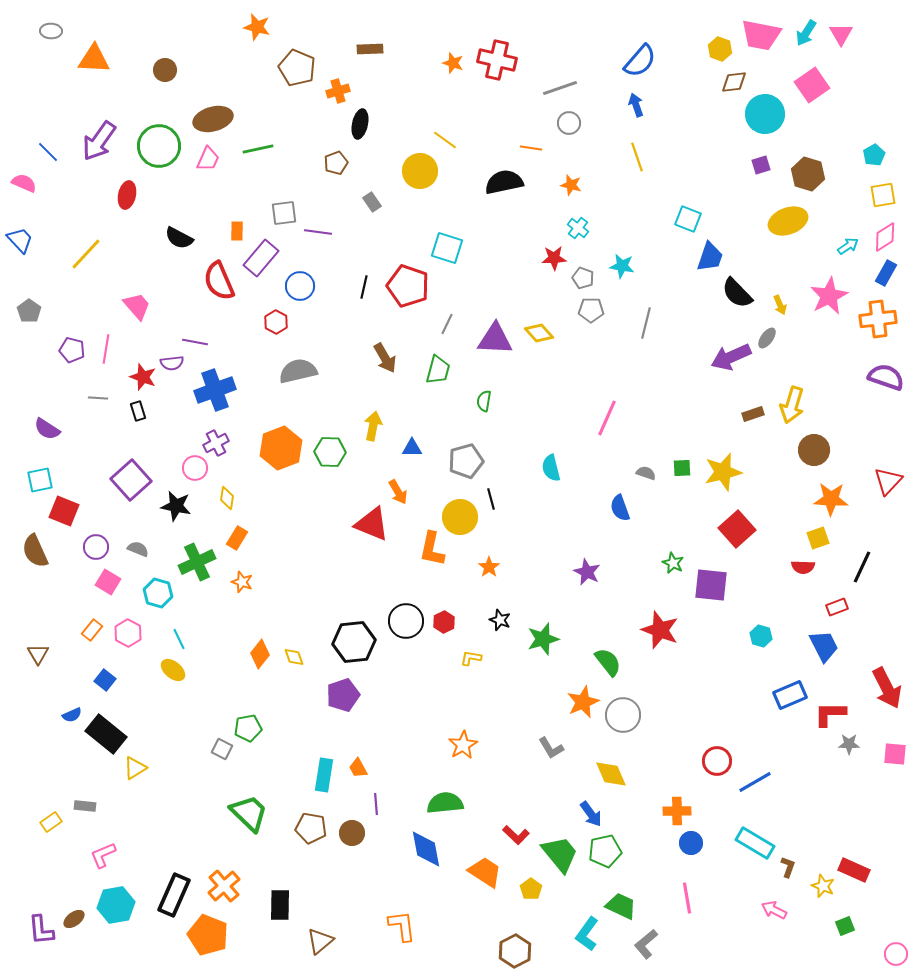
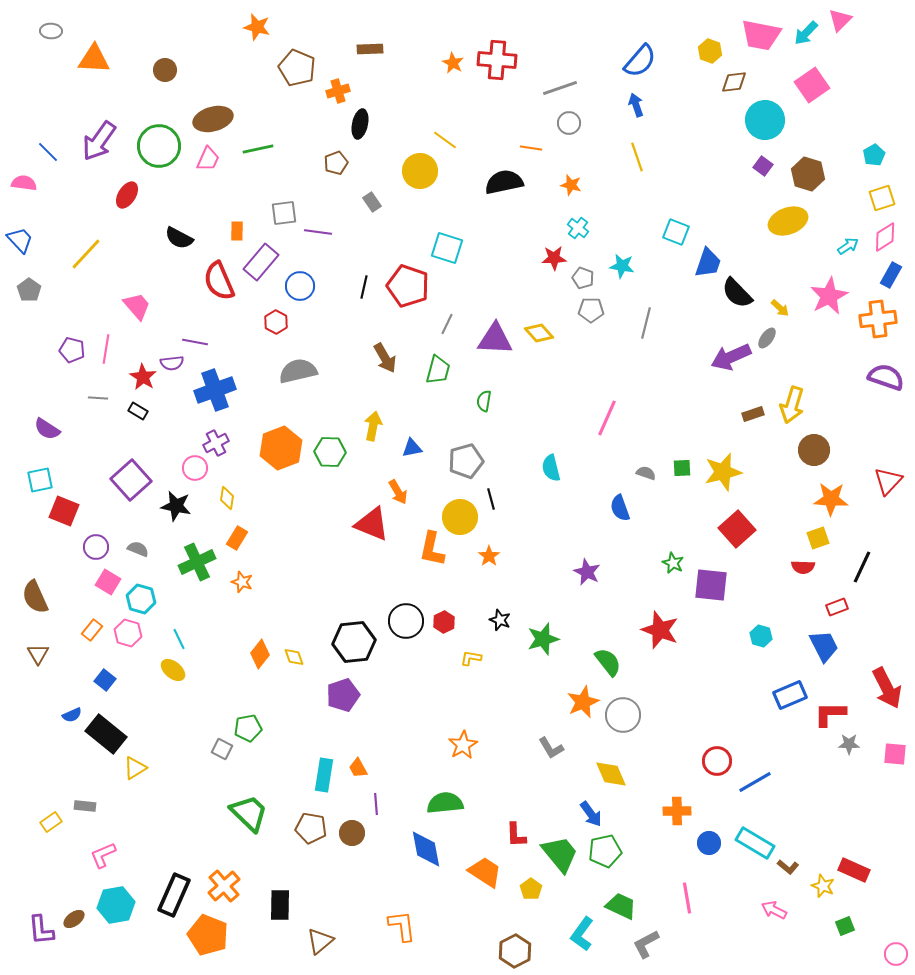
cyan arrow at (806, 33): rotated 12 degrees clockwise
pink triangle at (841, 34): moved 1 px left, 14 px up; rotated 15 degrees clockwise
yellow hexagon at (720, 49): moved 10 px left, 2 px down
red cross at (497, 60): rotated 9 degrees counterclockwise
orange star at (453, 63): rotated 10 degrees clockwise
cyan circle at (765, 114): moved 6 px down
purple square at (761, 165): moved 2 px right, 1 px down; rotated 36 degrees counterclockwise
pink semicircle at (24, 183): rotated 15 degrees counterclockwise
red ellipse at (127, 195): rotated 20 degrees clockwise
yellow square at (883, 195): moved 1 px left, 3 px down; rotated 8 degrees counterclockwise
cyan square at (688, 219): moved 12 px left, 13 px down
blue trapezoid at (710, 257): moved 2 px left, 6 px down
purple rectangle at (261, 258): moved 4 px down
blue rectangle at (886, 273): moved 5 px right, 2 px down
yellow arrow at (780, 305): moved 3 px down; rotated 24 degrees counterclockwise
gray pentagon at (29, 311): moved 21 px up
red star at (143, 377): rotated 12 degrees clockwise
black rectangle at (138, 411): rotated 42 degrees counterclockwise
blue triangle at (412, 448): rotated 10 degrees counterclockwise
brown semicircle at (35, 551): moved 46 px down
orange star at (489, 567): moved 11 px up
cyan hexagon at (158, 593): moved 17 px left, 6 px down
pink hexagon at (128, 633): rotated 12 degrees counterclockwise
red L-shape at (516, 835): rotated 44 degrees clockwise
blue circle at (691, 843): moved 18 px right
brown L-shape at (788, 867): rotated 110 degrees clockwise
cyan L-shape at (587, 934): moved 5 px left
gray L-shape at (646, 944): rotated 12 degrees clockwise
